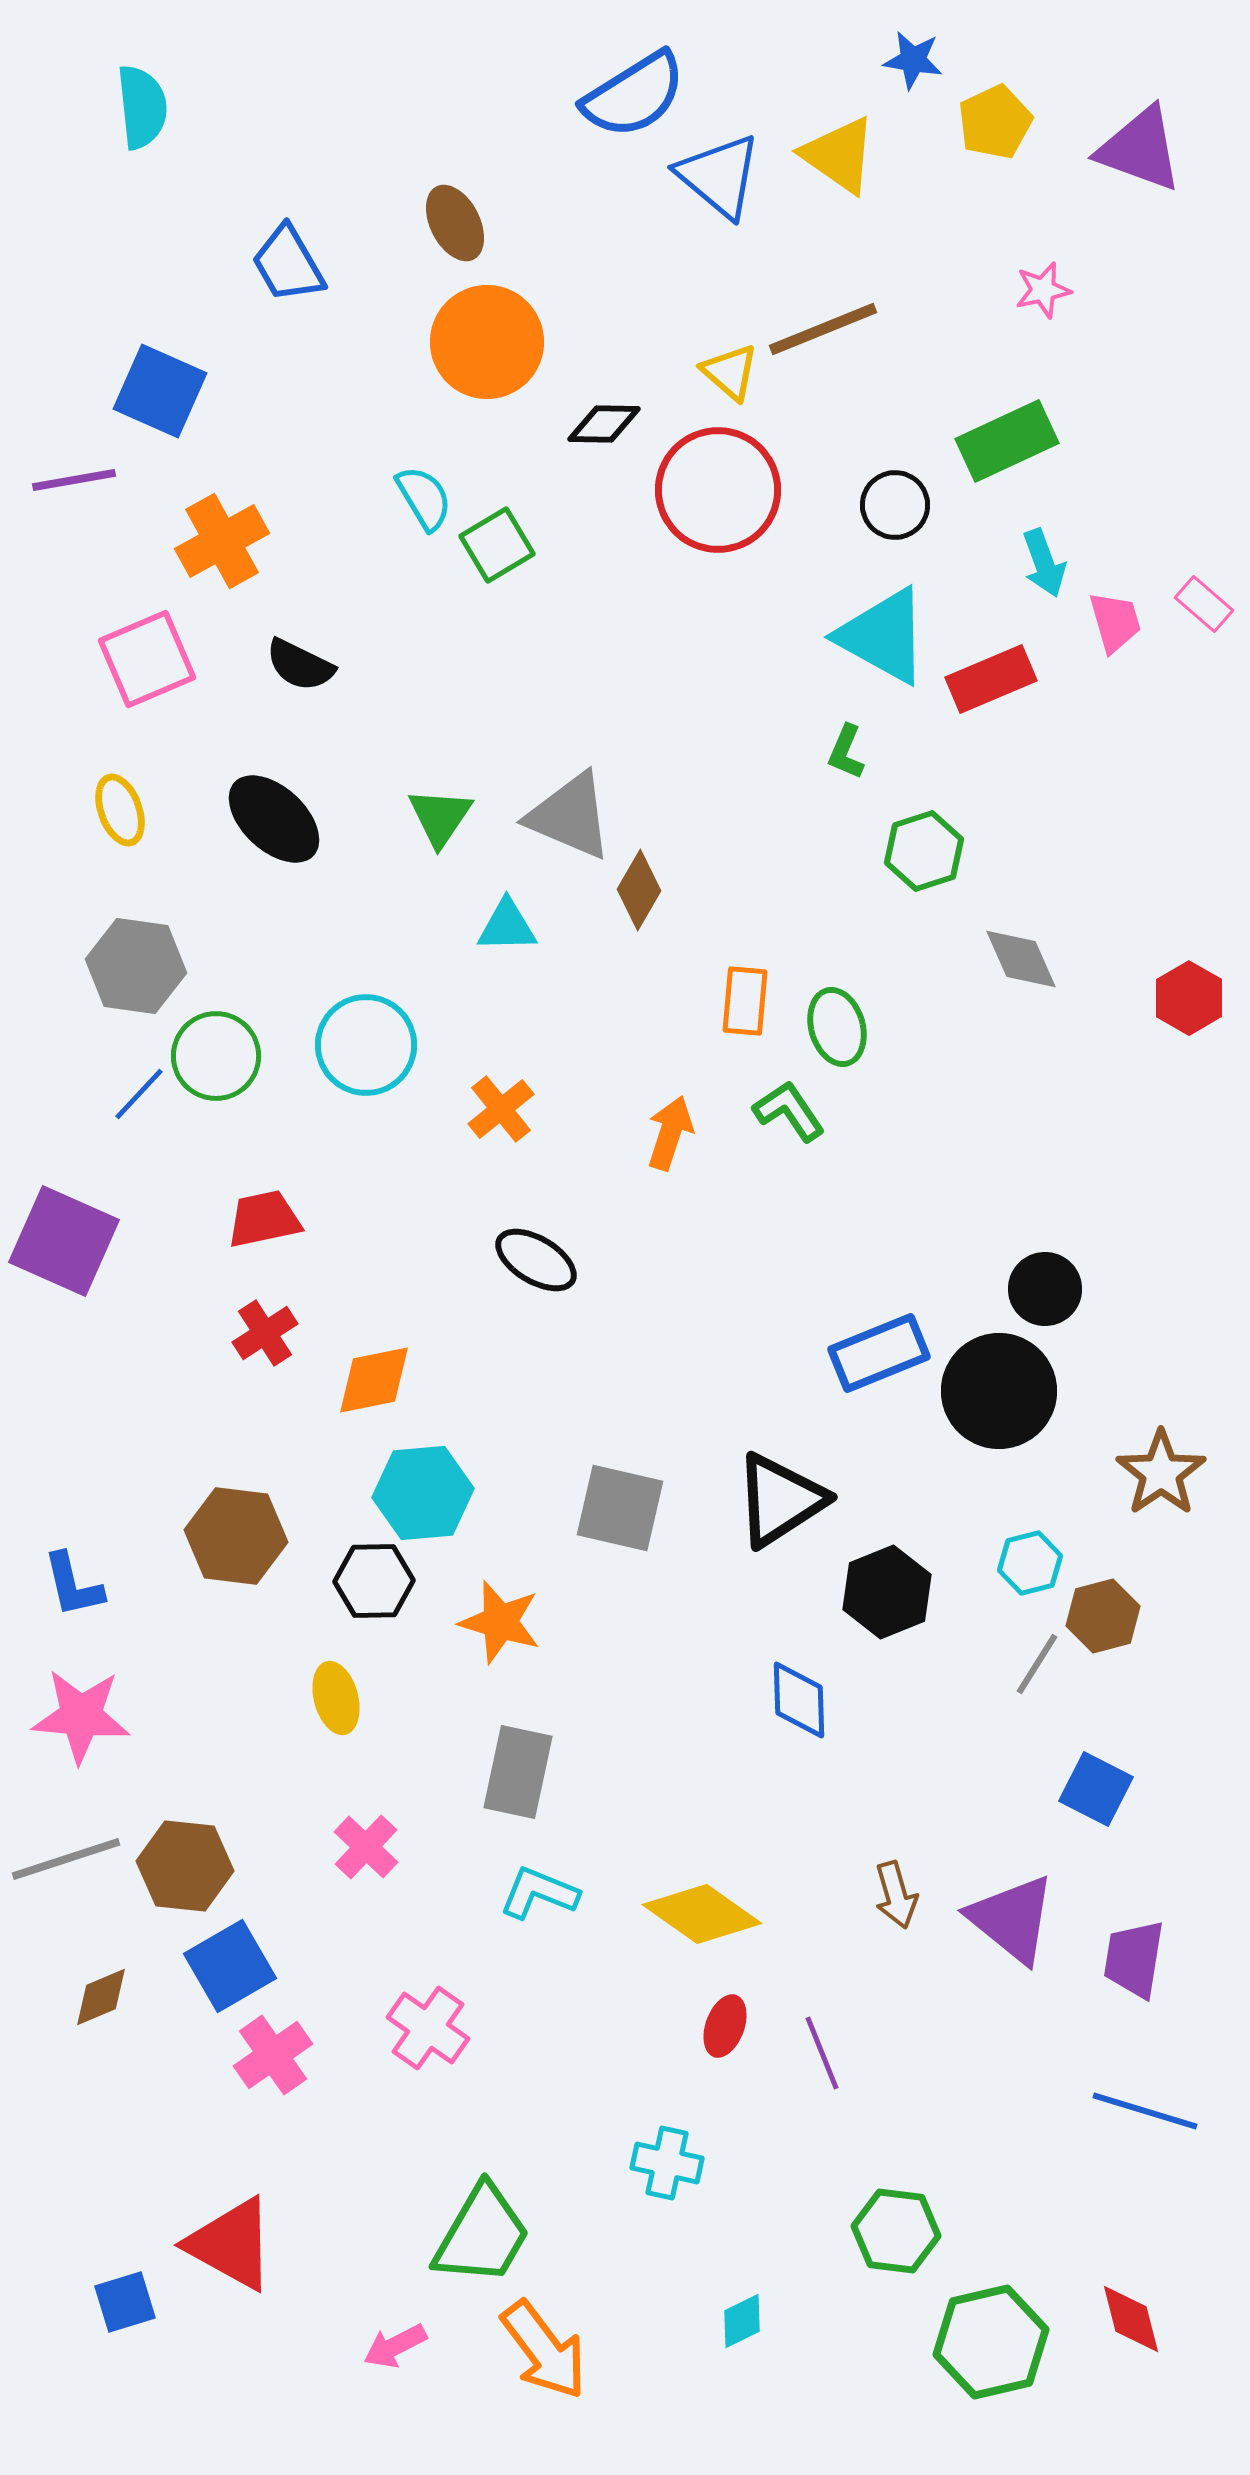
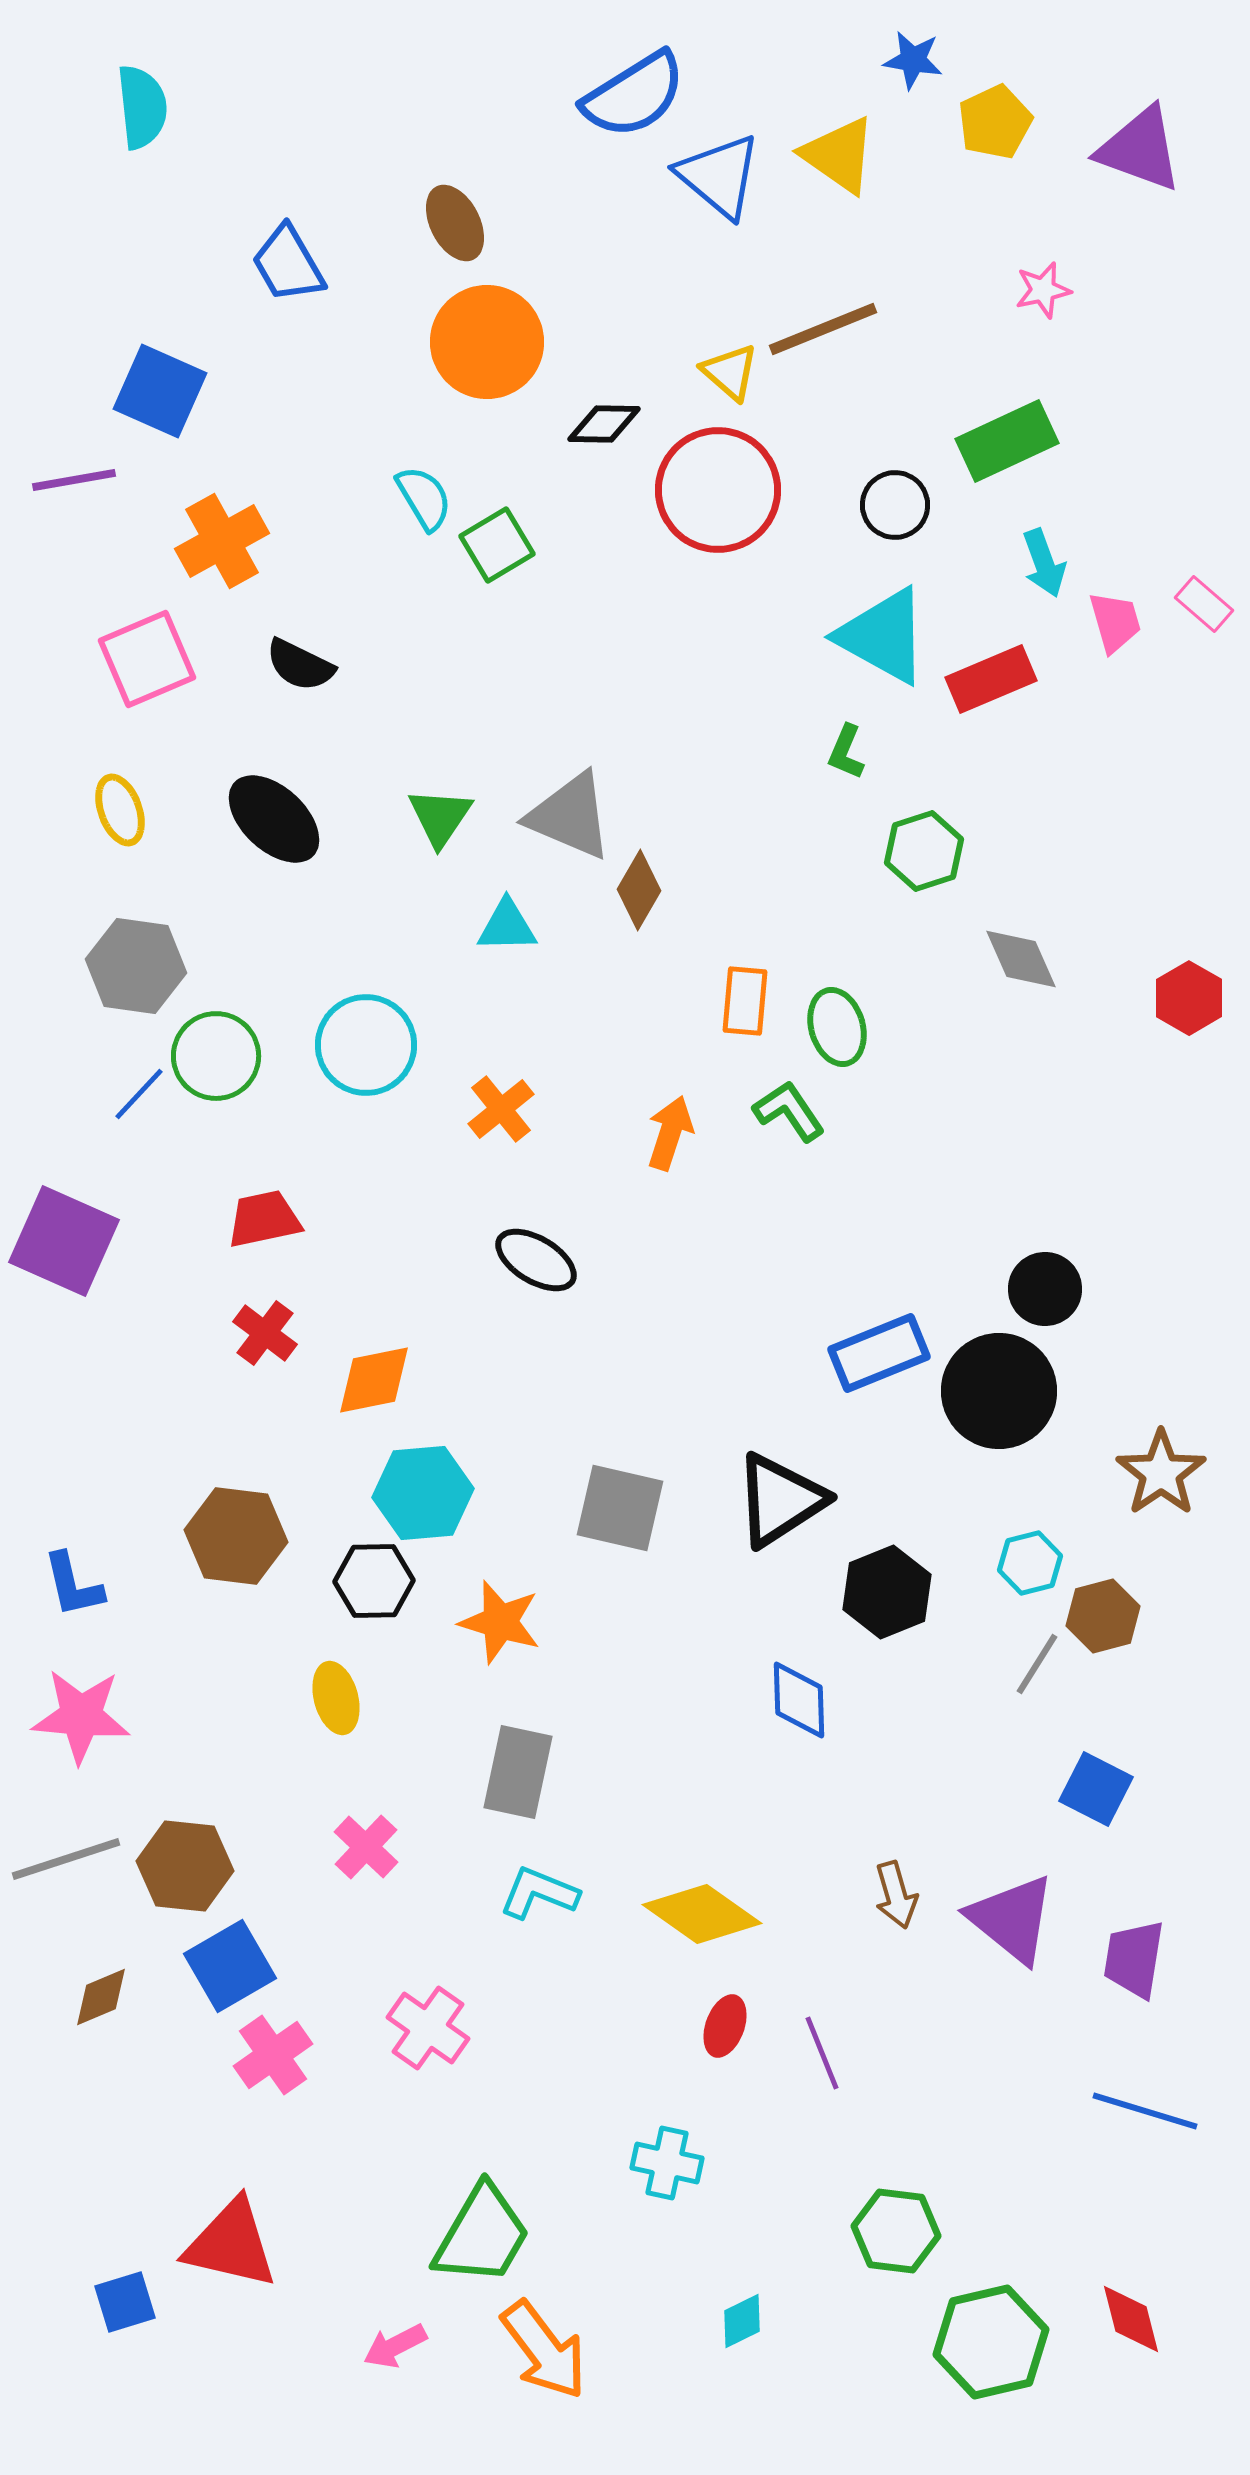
red cross at (265, 1333): rotated 20 degrees counterclockwise
red triangle at (231, 2244): rotated 16 degrees counterclockwise
